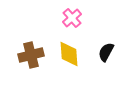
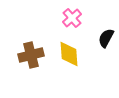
black semicircle: moved 14 px up
